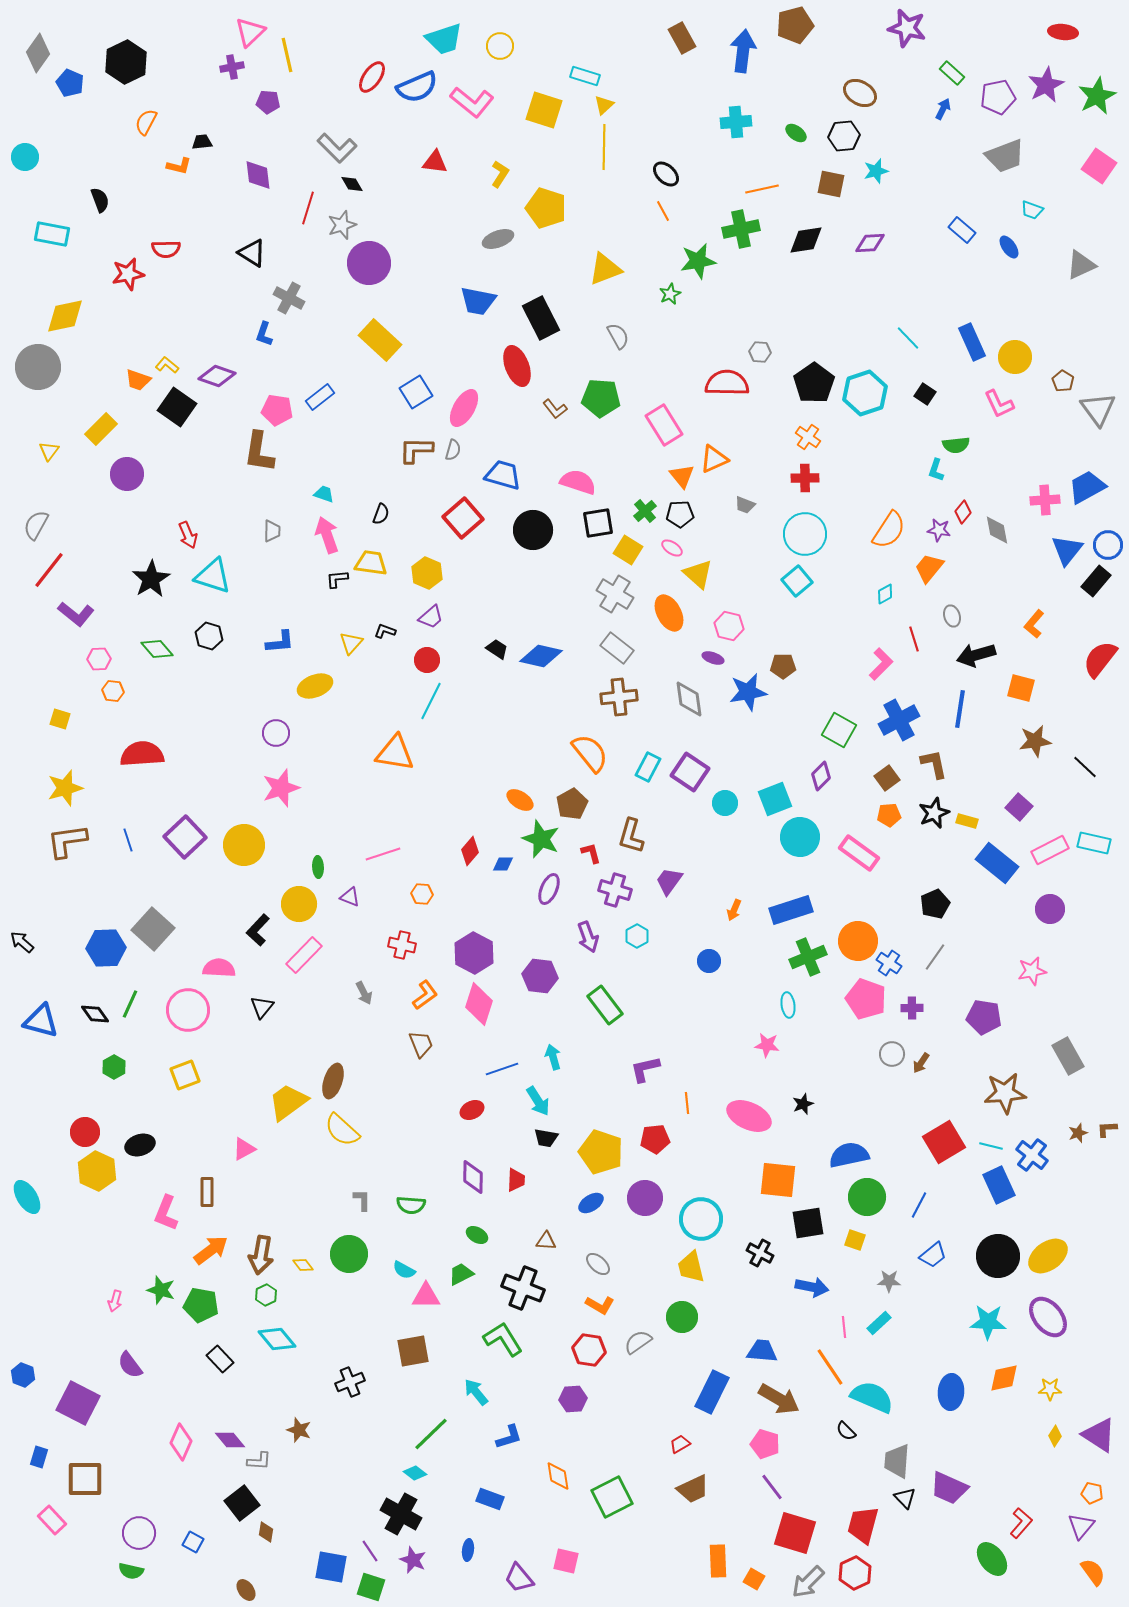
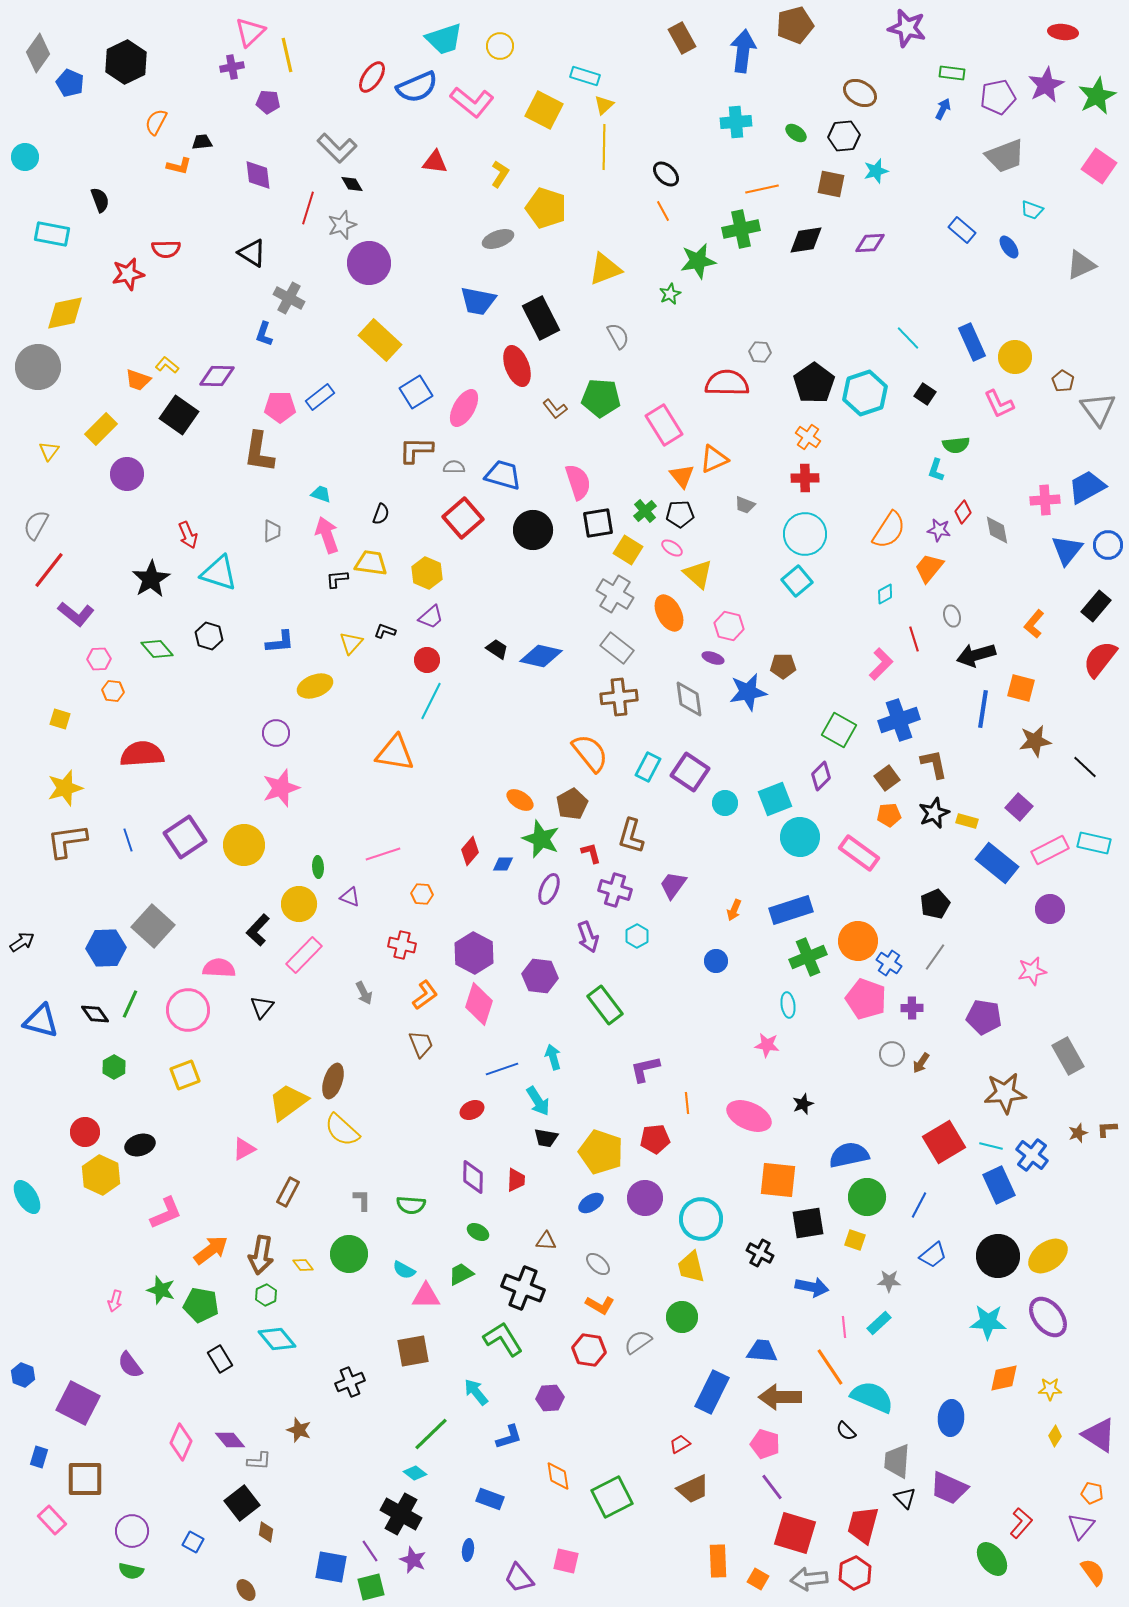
green rectangle at (952, 73): rotated 35 degrees counterclockwise
yellow square at (544, 110): rotated 9 degrees clockwise
orange semicircle at (146, 122): moved 10 px right
yellow diamond at (65, 316): moved 3 px up
purple diamond at (217, 376): rotated 18 degrees counterclockwise
black square at (177, 407): moved 2 px right, 8 px down
pink pentagon at (277, 410): moved 3 px right, 3 px up; rotated 8 degrees counterclockwise
gray semicircle at (453, 450): moved 1 px right, 17 px down; rotated 105 degrees counterclockwise
pink semicircle at (578, 482): rotated 54 degrees clockwise
cyan trapezoid at (324, 494): moved 3 px left
cyan triangle at (213, 576): moved 6 px right, 3 px up
black rectangle at (1096, 581): moved 25 px down
blue line at (960, 709): moved 23 px right
blue cross at (899, 720): rotated 9 degrees clockwise
purple square at (185, 837): rotated 9 degrees clockwise
purple trapezoid at (669, 881): moved 4 px right, 4 px down
gray square at (153, 929): moved 3 px up
black arrow at (22, 942): rotated 105 degrees clockwise
blue circle at (709, 961): moved 7 px right
yellow hexagon at (97, 1171): moved 4 px right, 4 px down
brown rectangle at (207, 1192): moved 81 px right; rotated 28 degrees clockwise
pink L-shape at (166, 1213): rotated 135 degrees counterclockwise
green ellipse at (477, 1235): moved 1 px right, 3 px up
black rectangle at (220, 1359): rotated 12 degrees clockwise
blue ellipse at (951, 1392): moved 26 px down
purple hexagon at (573, 1399): moved 23 px left, 1 px up
brown arrow at (779, 1399): moved 1 px right, 2 px up; rotated 150 degrees clockwise
purple circle at (139, 1533): moved 7 px left, 2 px up
orange square at (754, 1579): moved 4 px right
gray arrow at (808, 1582): moved 1 px right, 3 px up; rotated 39 degrees clockwise
green square at (371, 1587): rotated 32 degrees counterclockwise
